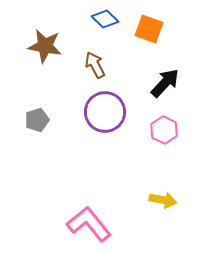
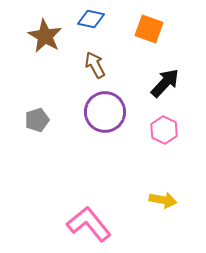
blue diamond: moved 14 px left; rotated 32 degrees counterclockwise
brown star: moved 10 px up; rotated 20 degrees clockwise
